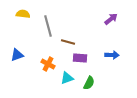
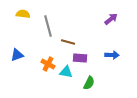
cyan triangle: moved 1 px left, 6 px up; rotated 32 degrees clockwise
